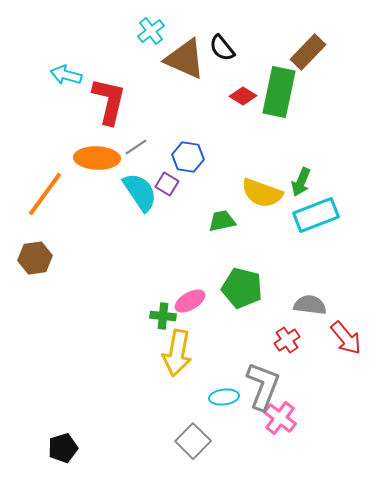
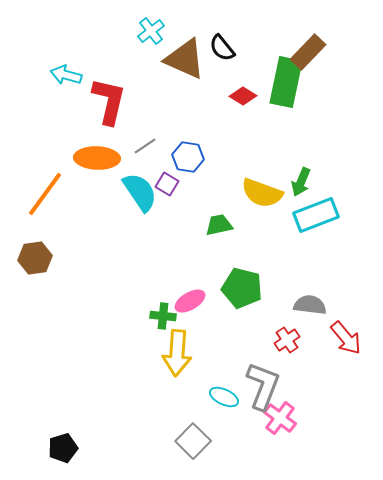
green rectangle: moved 7 px right, 10 px up
gray line: moved 9 px right, 1 px up
green trapezoid: moved 3 px left, 4 px down
yellow arrow: rotated 6 degrees counterclockwise
cyan ellipse: rotated 32 degrees clockwise
